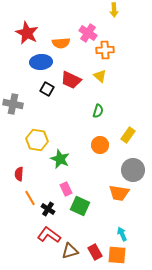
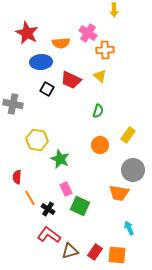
red semicircle: moved 2 px left, 3 px down
cyan arrow: moved 7 px right, 6 px up
red rectangle: rotated 63 degrees clockwise
